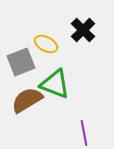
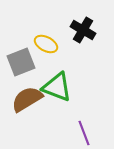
black cross: rotated 15 degrees counterclockwise
green triangle: moved 2 px right, 3 px down
brown semicircle: moved 1 px up
purple line: rotated 10 degrees counterclockwise
